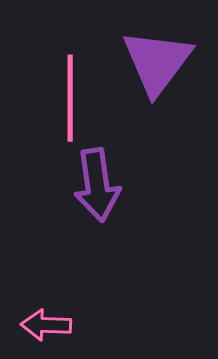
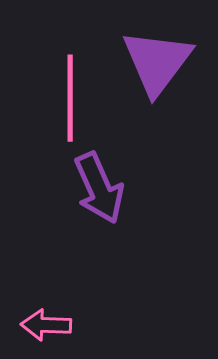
purple arrow: moved 2 px right, 3 px down; rotated 16 degrees counterclockwise
